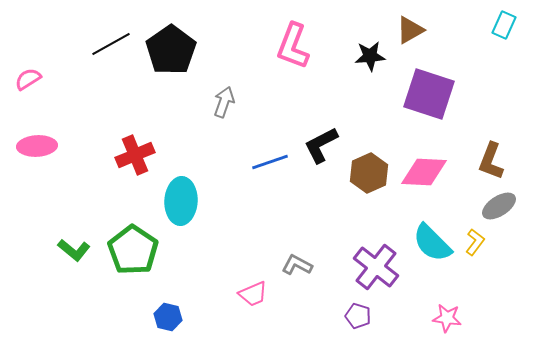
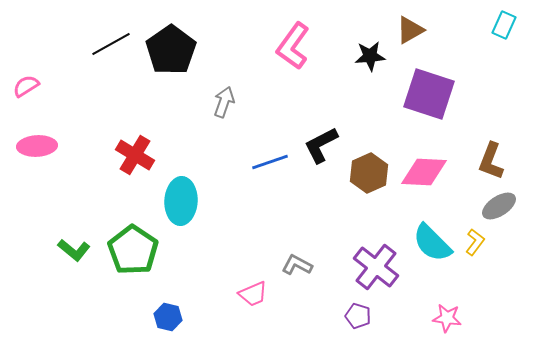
pink L-shape: rotated 15 degrees clockwise
pink semicircle: moved 2 px left, 7 px down
red cross: rotated 36 degrees counterclockwise
